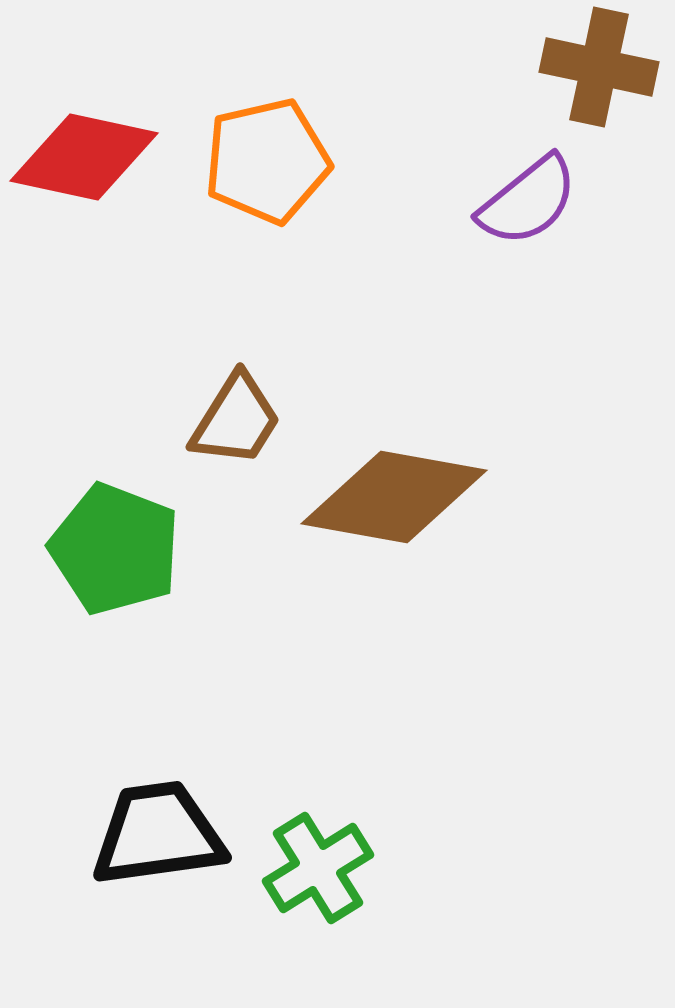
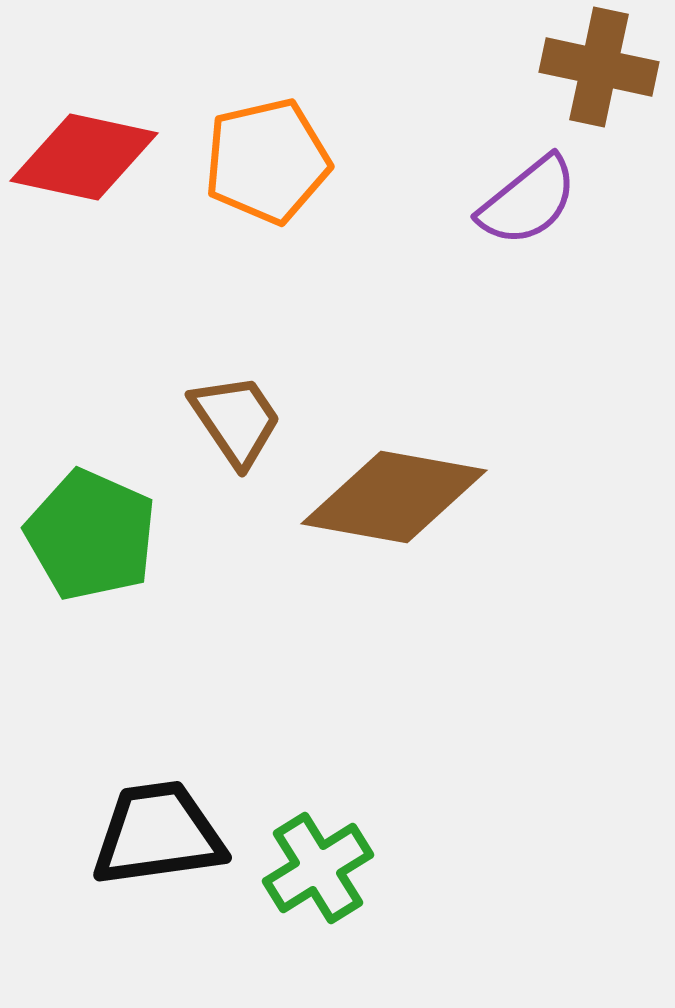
brown trapezoid: rotated 66 degrees counterclockwise
green pentagon: moved 24 px left, 14 px up; rotated 3 degrees clockwise
